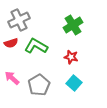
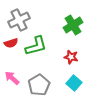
green L-shape: rotated 135 degrees clockwise
